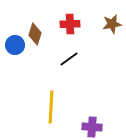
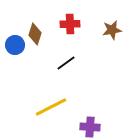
brown star: moved 6 px down
black line: moved 3 px left, 4 px down
yellow line: rotated 60 degrees clockwise
purple cross: moved 2 px left
